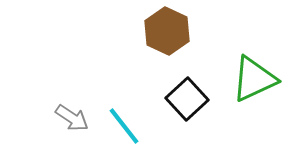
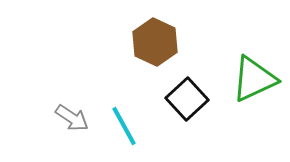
brown hexagon: moved 12 px left, 11 px down
cyan line: rotated 9 degrees clockwise
